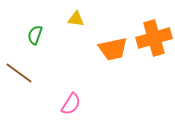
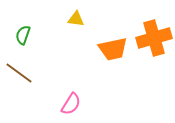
green semicircle: moved 12 px left
